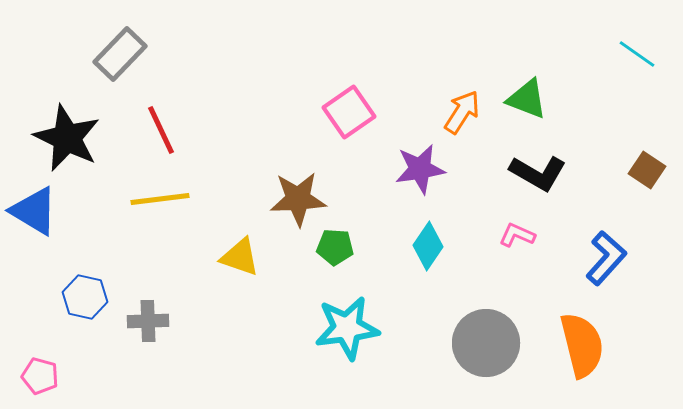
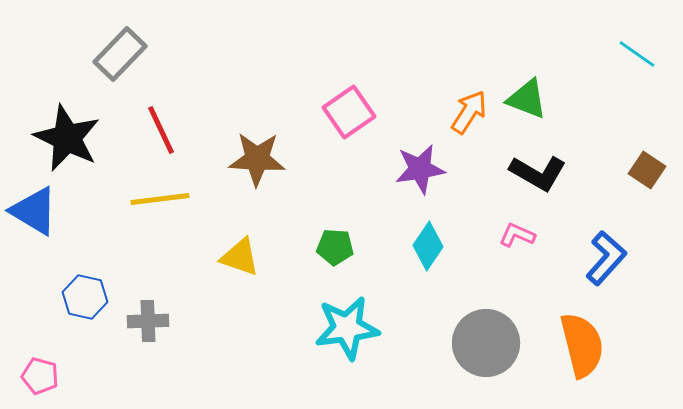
orange arrow: moved 7 px right
brown star: moved 41 px left, 40 px up; rotated 6 degrees clockwise
